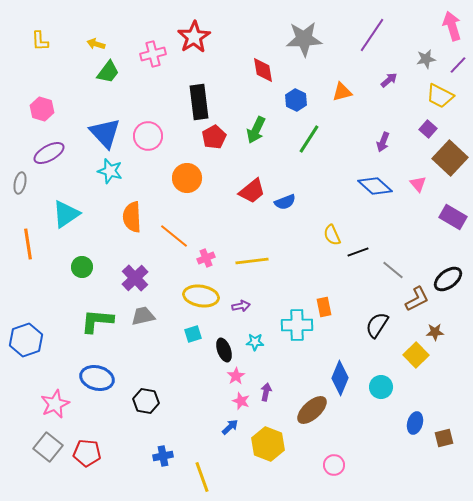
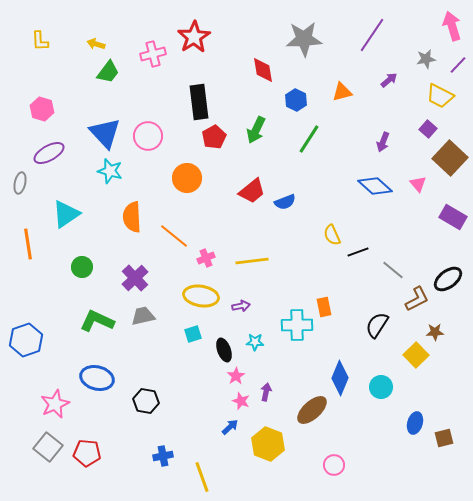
green L-shape at (97, 321): rotated 20 degrees clockwise
